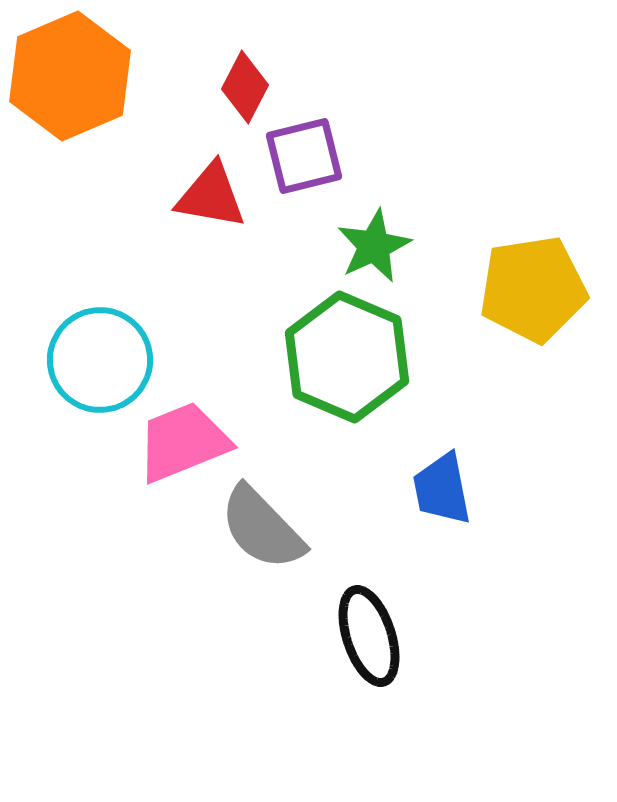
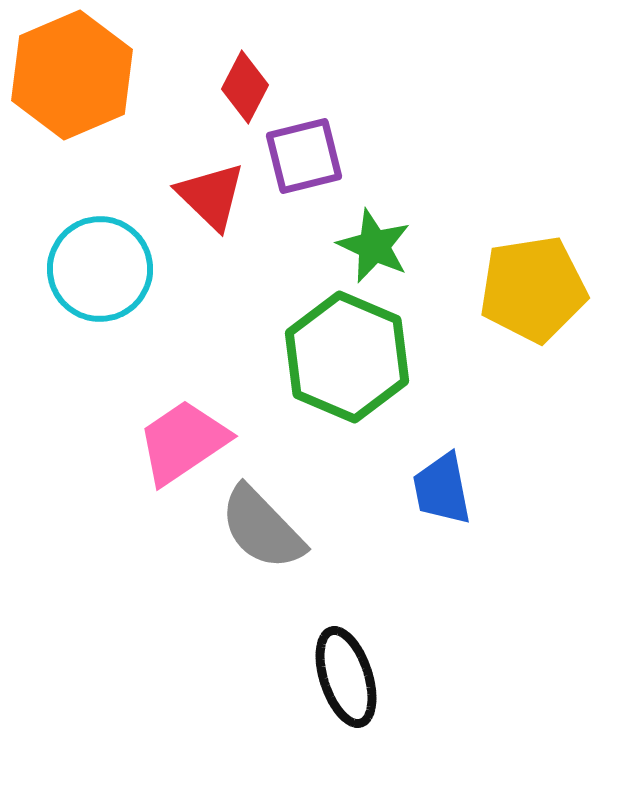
orange hexagon: moved 2 px right, 1 px up
red triangle: rotated 34 degrees clockwise
green star: rotated 22 degrees counterclockwise
cyan circle: moved 91 px up
pink trapezoid: rotated 12 degrees counterclockwise
black ellipse: moved 23 px left, 41 px down
